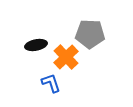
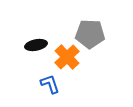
orange cross: moved 1 px right
blue L-shape: moved 1 px left, 1 px down
